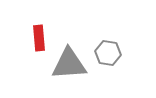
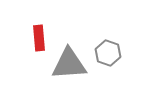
gray hexagon: rotated 10 degrees clockwise
